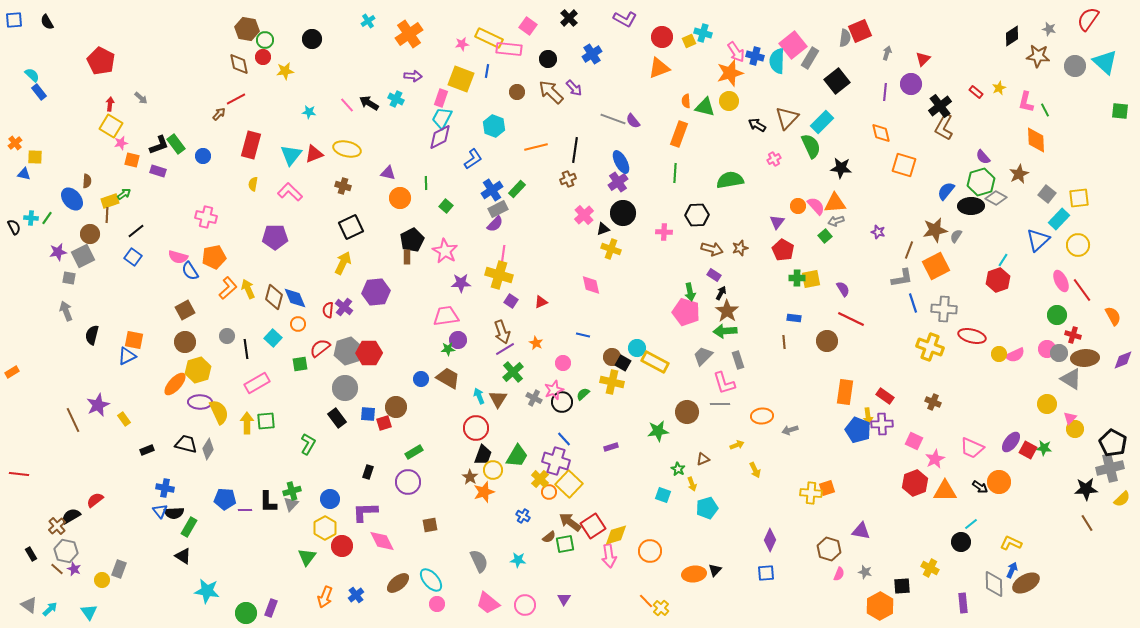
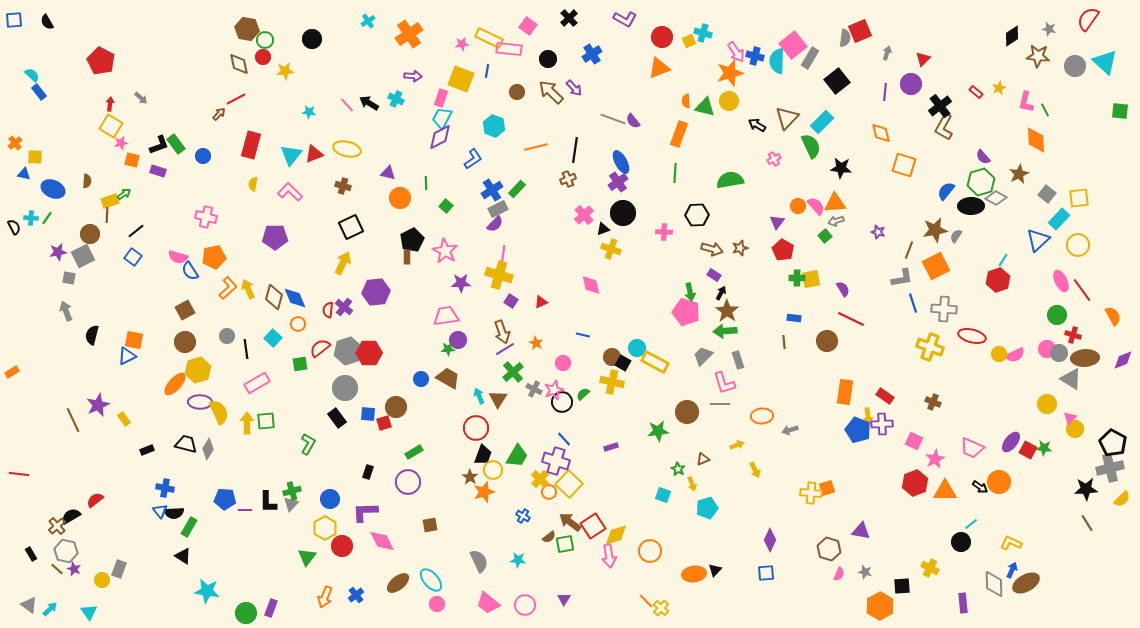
blue ellipse at (72, 199): moved 19 px left, 10 px up; rotated 25 degrees counterclockwise
gray cross at (534, 398): moved 9 px up
